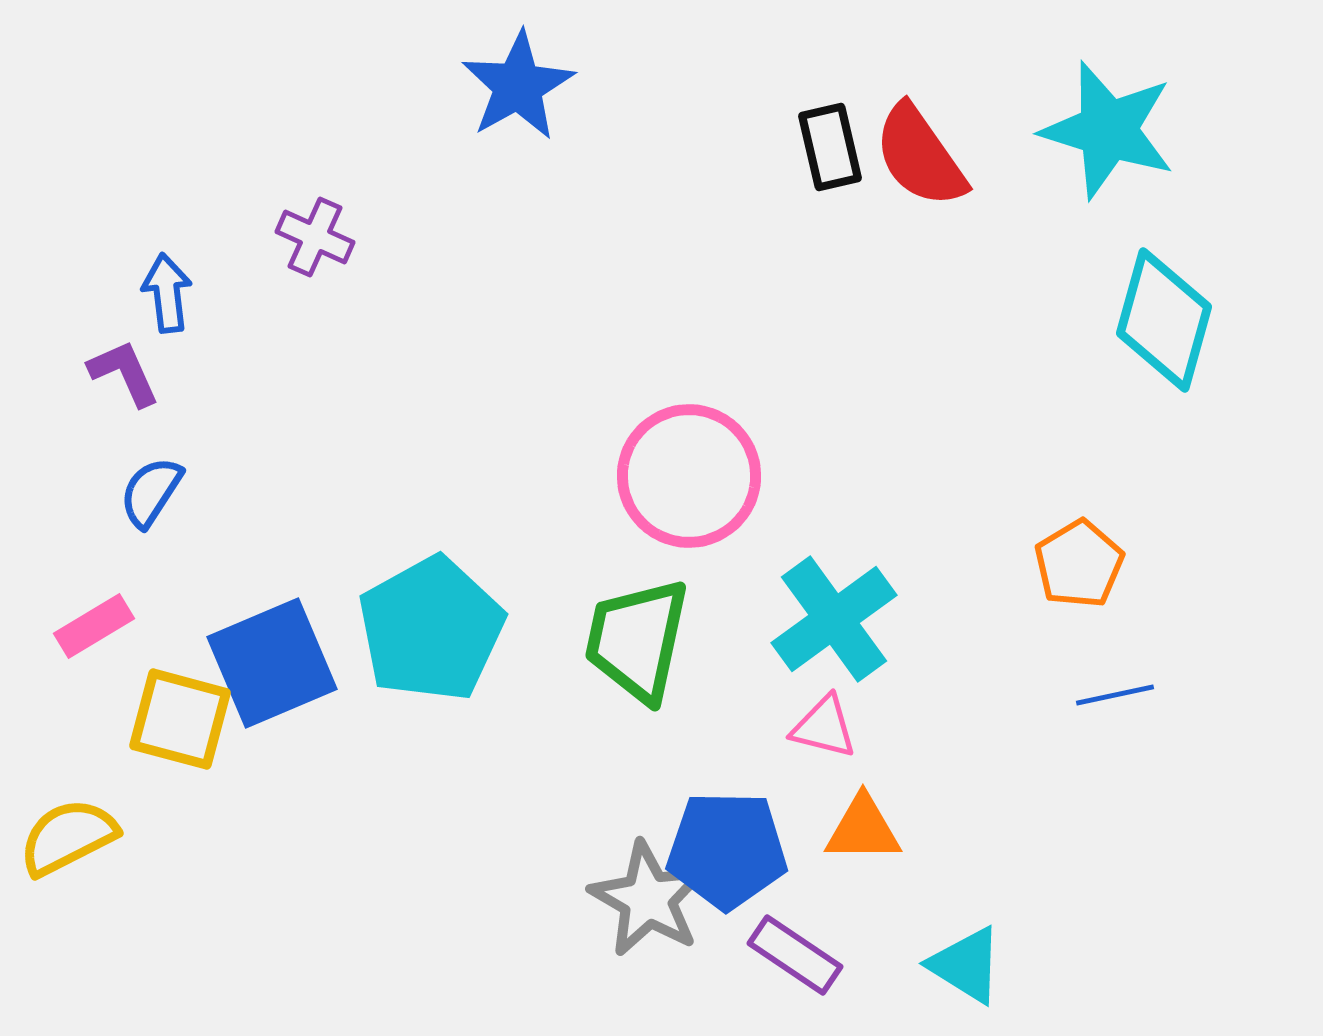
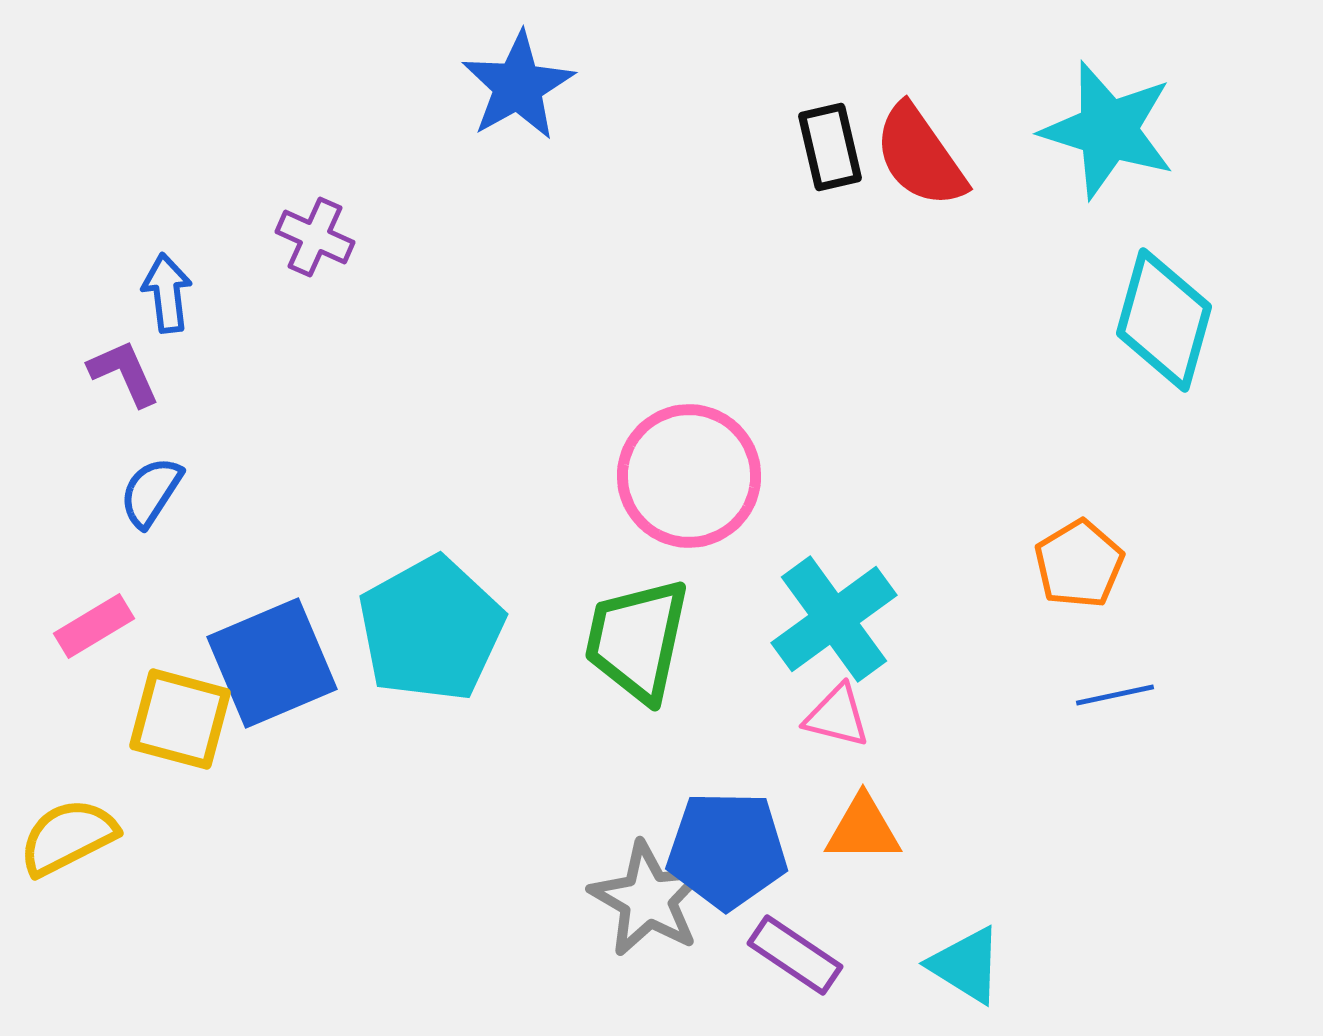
pink triangle: moved 13 px right, 11 px up
